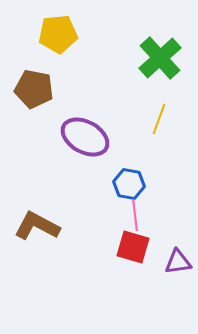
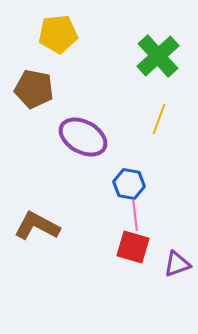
green cross: moved 2 px left, 2 px up
purple ellipse: moved 2 px left
purple triangle: moved 1 px left, 2 px down; rotated 12 degrees counterclockwise
